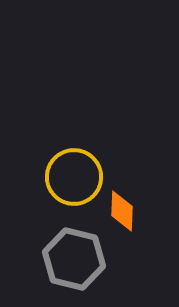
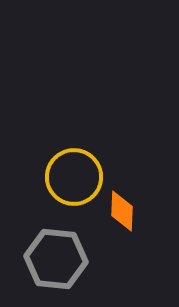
gray hexagon: moved 18 px left; rotated 8 degrees counterclockwise
